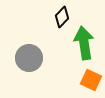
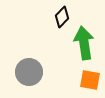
gray circle: moved 14 px down
orange square: moved 1 px left; rotated 15 degrees counterclockwise
